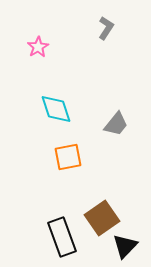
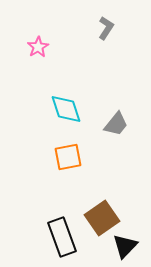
cyan diamond: moved 10 px right
